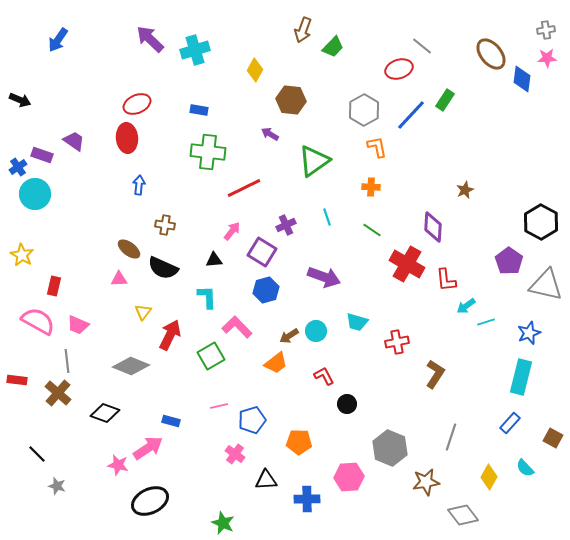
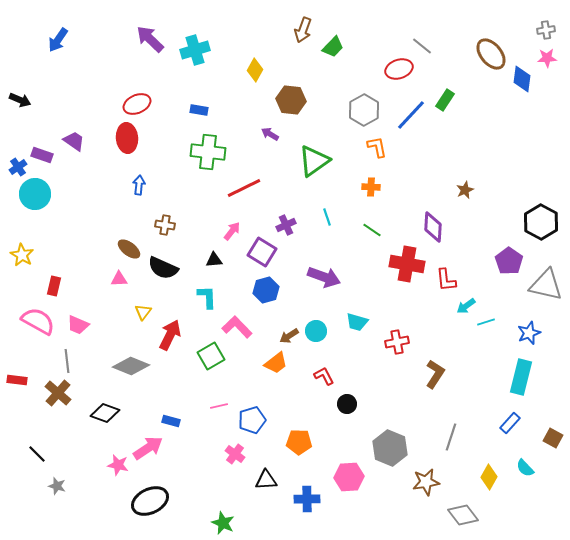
red cross at (407, 264): rotated 20 degrees counterclockwise
